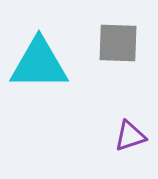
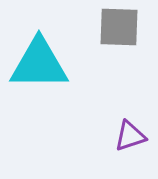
gray square: moved 1 px right, 16 px up
